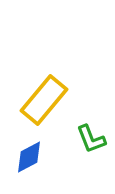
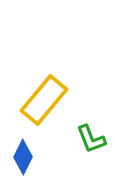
blue diamond: moved 6 px left; rotated 36 degrees counterclockwise
